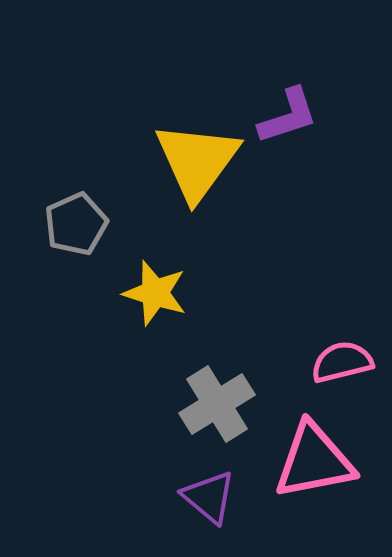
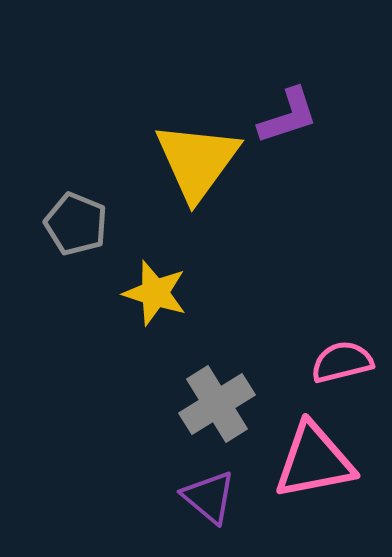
gray pentagon: rotated 26 degrees counterclockwise
